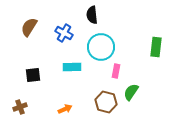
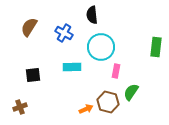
brown hexagon: moved 2 px right
orange arrow: moved 21 px right
